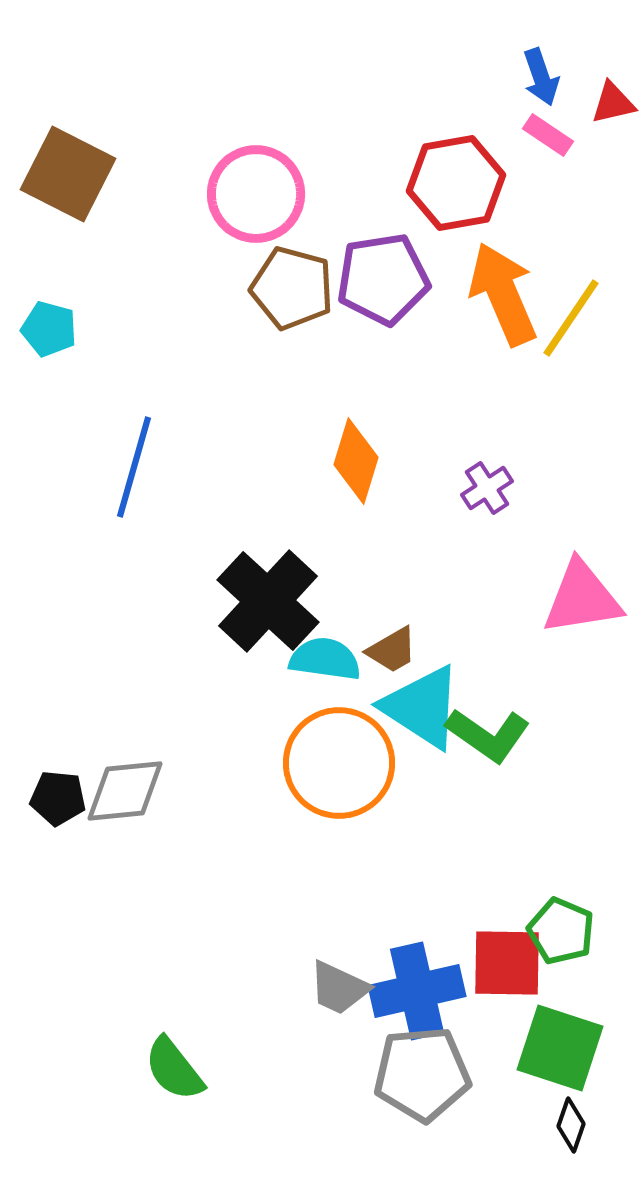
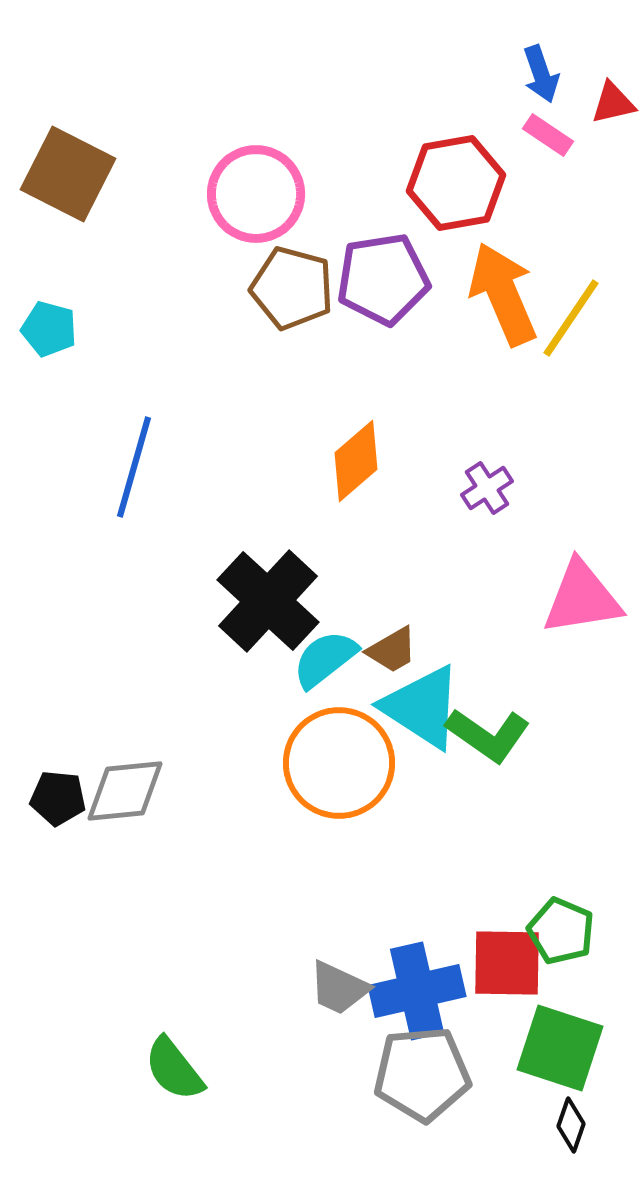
blue arrow: moved 3 px up
orange diamond: rotated 32 degrees clockwise
cyan semicircle: rotated 46 degrees counterclockwise
